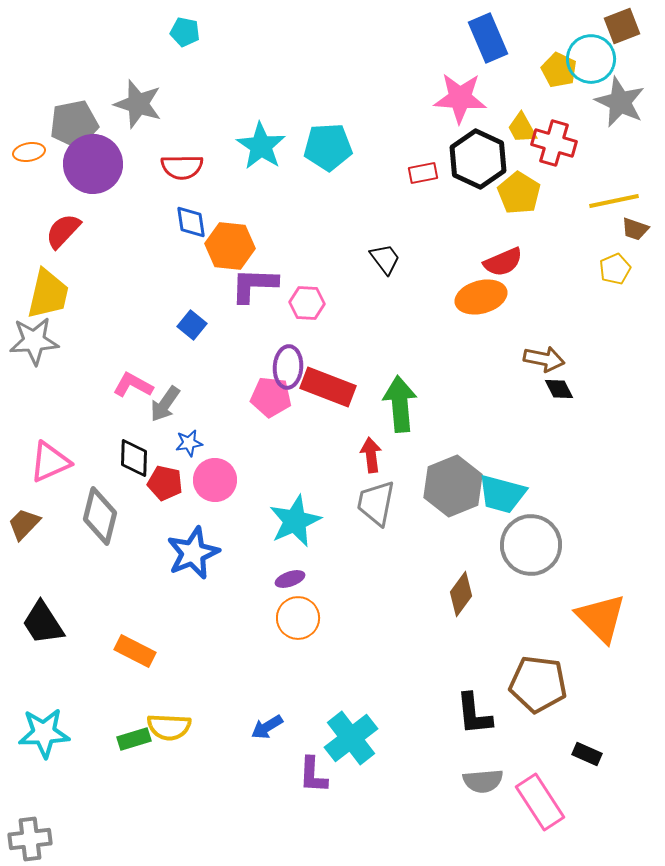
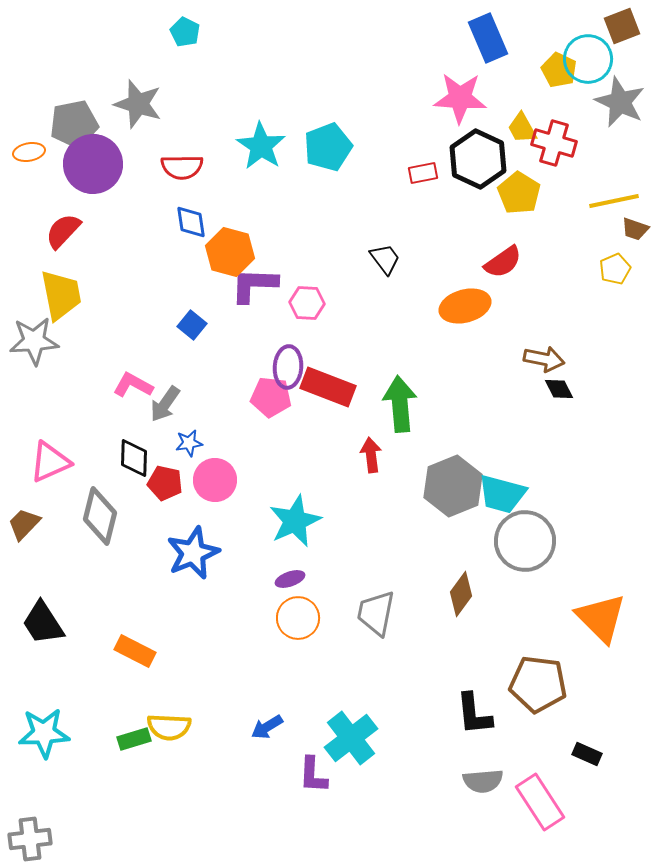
cyan pentagon at (185, 32): rotated 16 degrees clockwise
cyan circle at (591, 59): moved 3 px left
cyan pentagon at (328, 147): rotated 18 degrees counterclockwise
orange hexagon at (230, 246): moved 6 px down; rotated 9 degrees clockwise
red semicircle at (503, 262): rotated 12 degrees counterclockwise
yellow trapezoid at (48, 294): moved 13 px right, 1 px down; rotated 24 degrees counterclockwise
orange ellipse at (481, 297): moved 16 px left, 9 px down
gray trapezoid at (376, 503): moved 110 px down
gray circle at (531, 545): moved 6 px left, 4 px up
